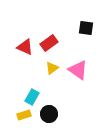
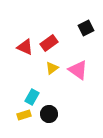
black square: rotated 35 degrees counterclockwise
